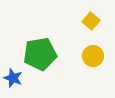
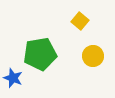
yellow square: moved 11 px left
